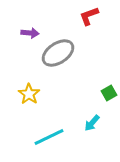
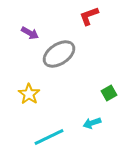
purple arrow: rotated 24 degrees clockwise
gray ellipse: moved 1 px right, 1 px down
cyan arrow: rotated 30 degrees clockwise
